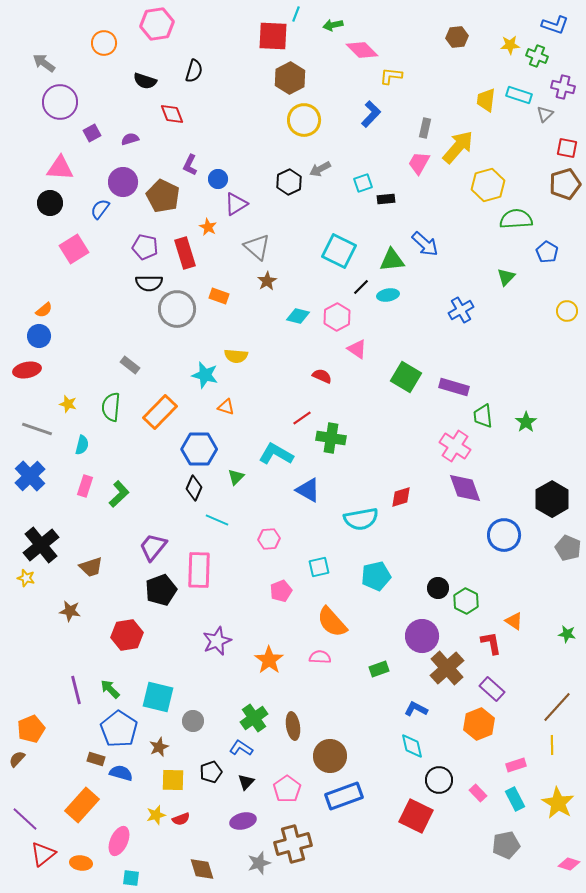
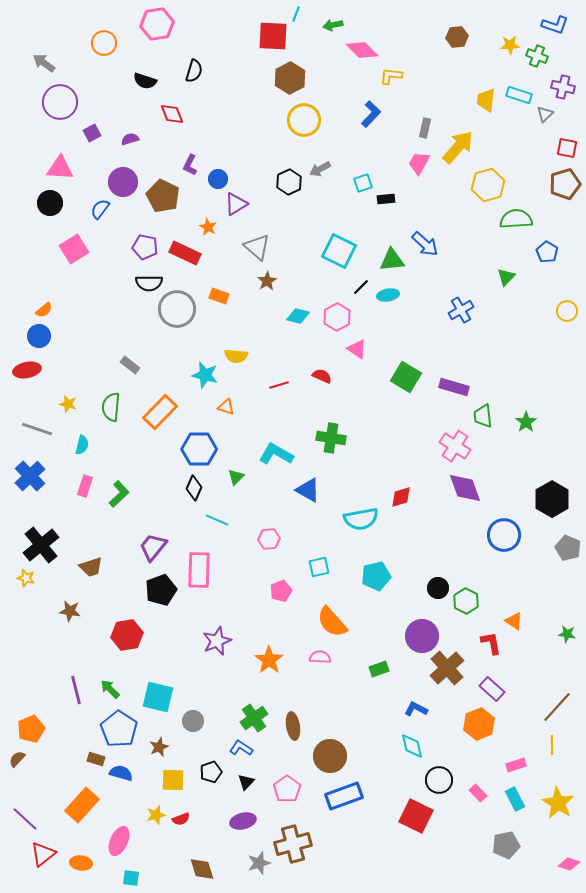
red rectangle at (185, 253): rotated 48 degrees counterclockwise
red line at (302, 418): moved 23 px left, 33 px up; rotated 18 degrees clockwise
